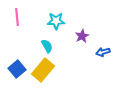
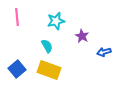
cyan star: rotated 12 degrees counterclockwise
purple star: rotated 16 degrees counterclockwise
blue arrow: moved 1 px right
yellow rectangle: moved 6 px right; rotated 70 degrees clockwise
